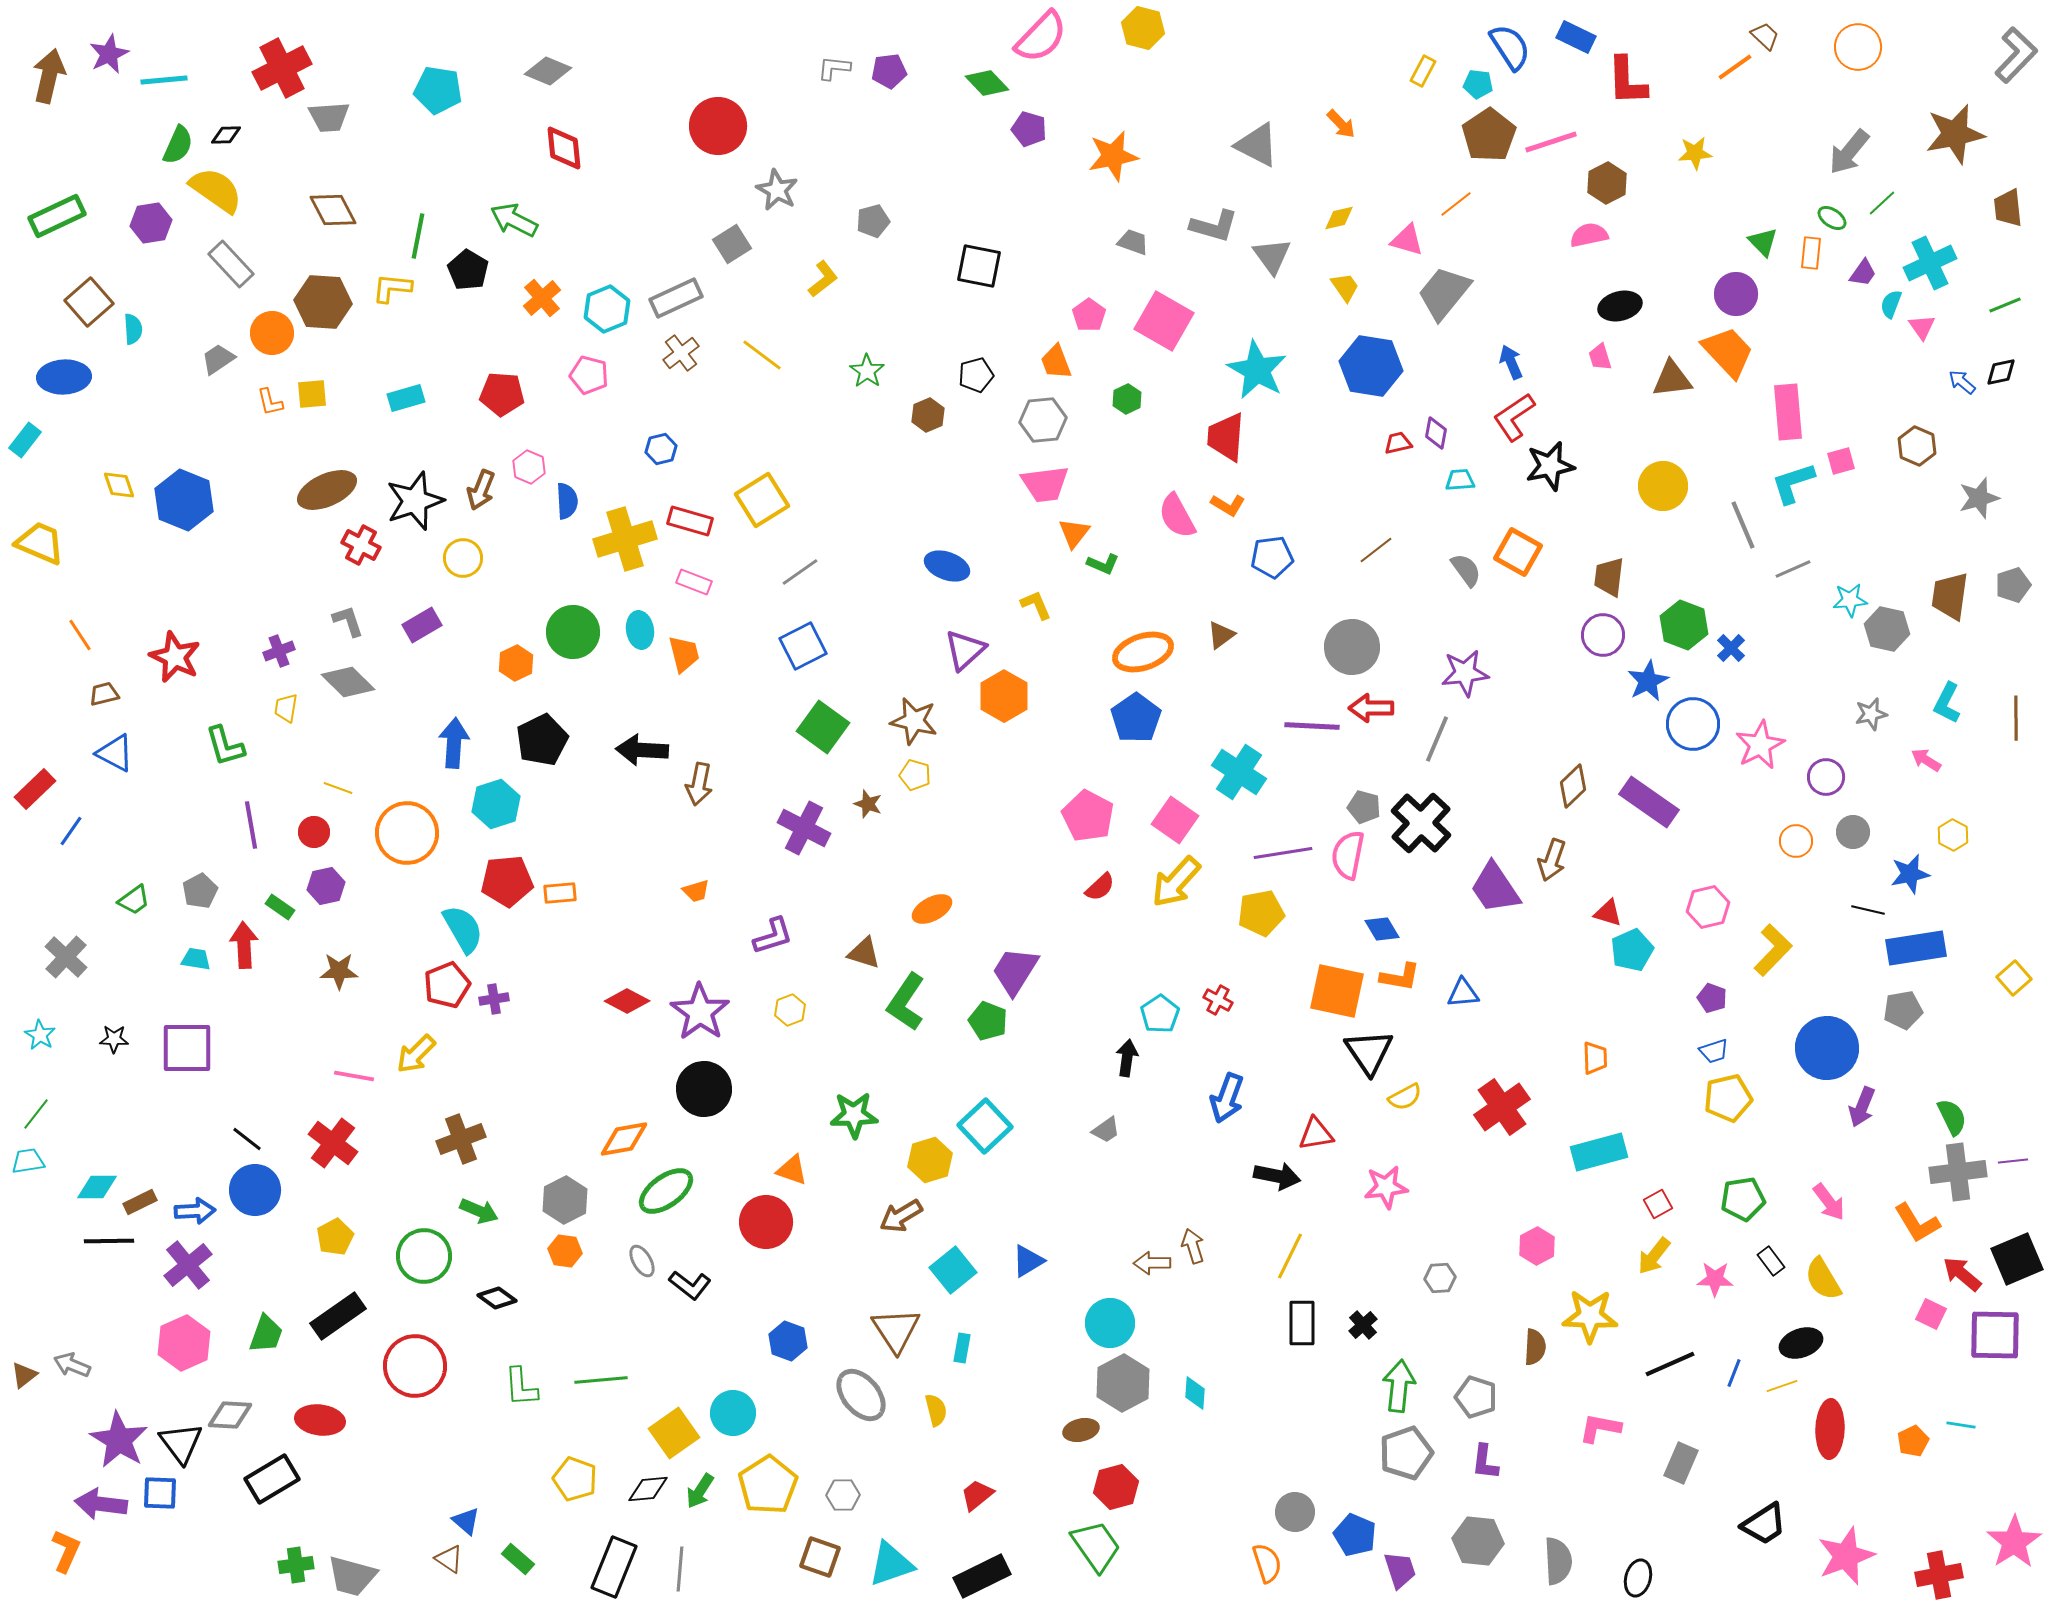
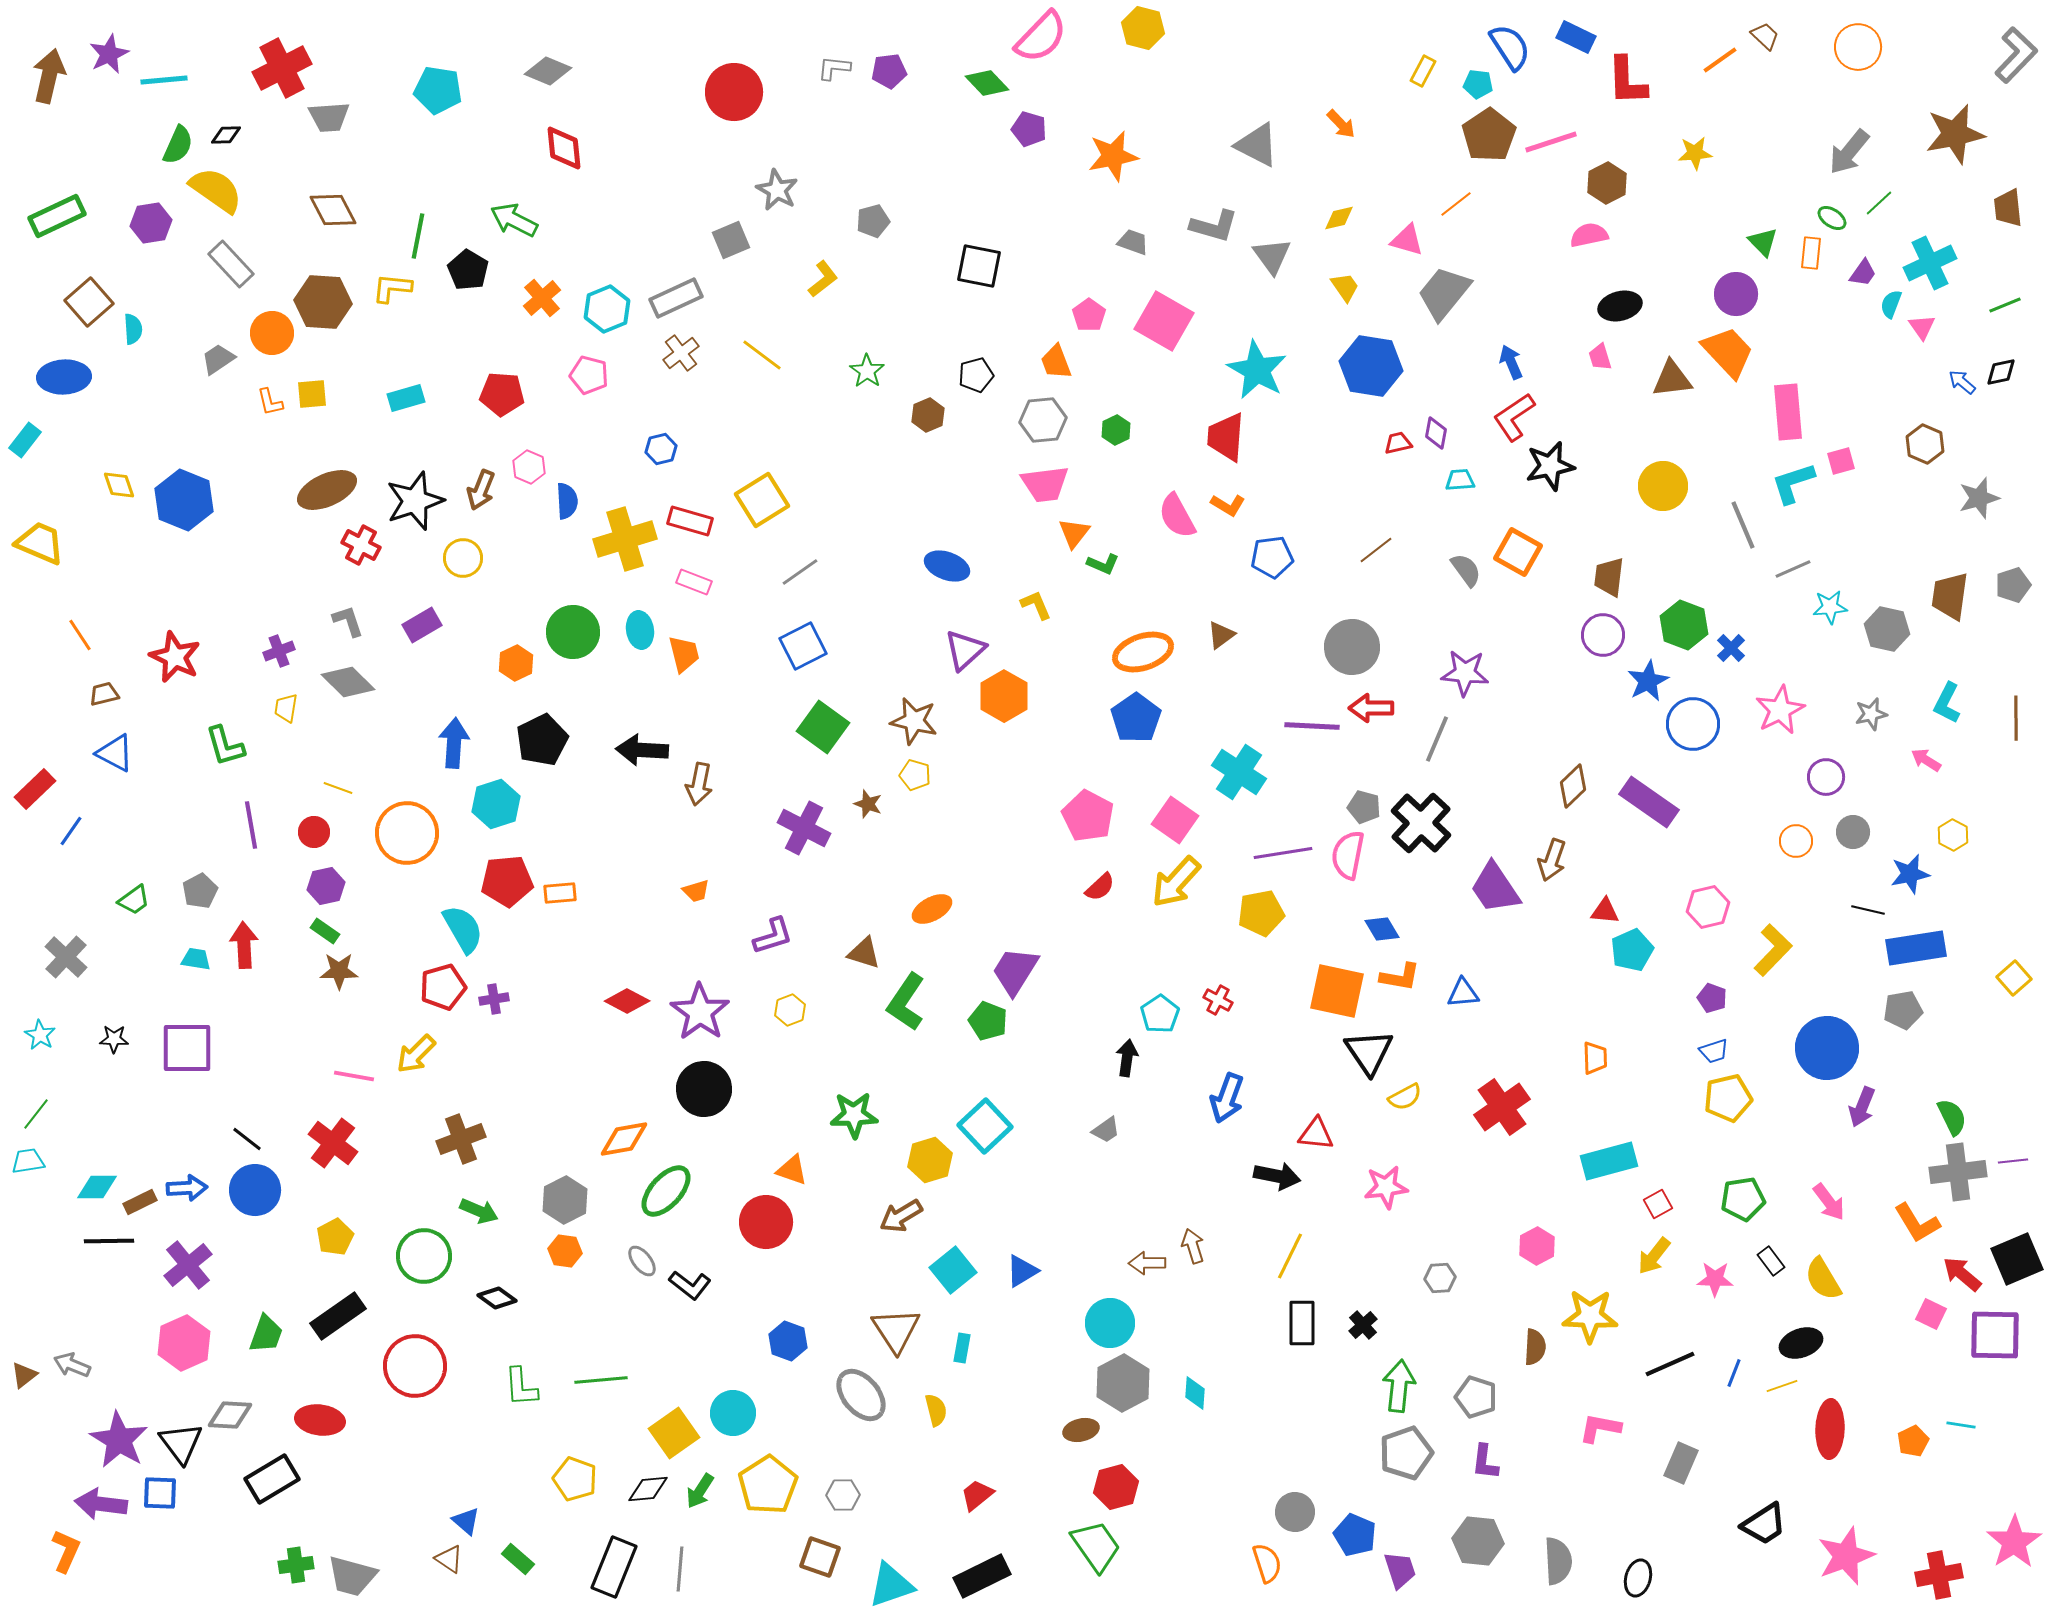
orange line at (1735, 67): moved 15 px left, 7 px up
red circle at (718, 126): moved 16 px right, 34 px up
green line at (1882, 203): moved 3 px left
gray square at (732, 244): moved 1 px left, 4 px up; rotated 9 degrees clockwise
green hexagon at (1127, 399): moved 11 px left, 31 px down
brown hexagon at (1917, 446): moved 8 px right, 2 px up
cyan star at (1850, 600): moved 20 px left, 7 px down
purple star at (1465, 673): rotated 12 degrees clockwise
pink star at (1760, 745): moved 20 px right, 35 px up
green rectangle at (280, 907): moved 45 px right, 24 px down
red triangle at (1608, 913): moved 3 px left, 2 px up; rotated 12 degrees counterclockwise
red pentagon at (447, 985): moved 4 px left, 2 px down; rotated 6 degrees clockwise
red triangle at (1316, 1134): rotated 15 degrees clockwise
cyan rectangle at (1599, 1152): moved 10 px right, 9 px down
green ellipse at (666, 1191): rotated 12 degrees counterclockwise
blue arrow at (195, 1211): moved 8 px left, 23 px up
gray ellipse at (642, 1261): rotated 8 degrees counterclockwise
blue triangle at (1028, 1261): moved 6 px left, 10 px down
brown arrow at (1152, 1263): moved 5 px left
cyan triangle at (891, 1564): moved 21 px down
